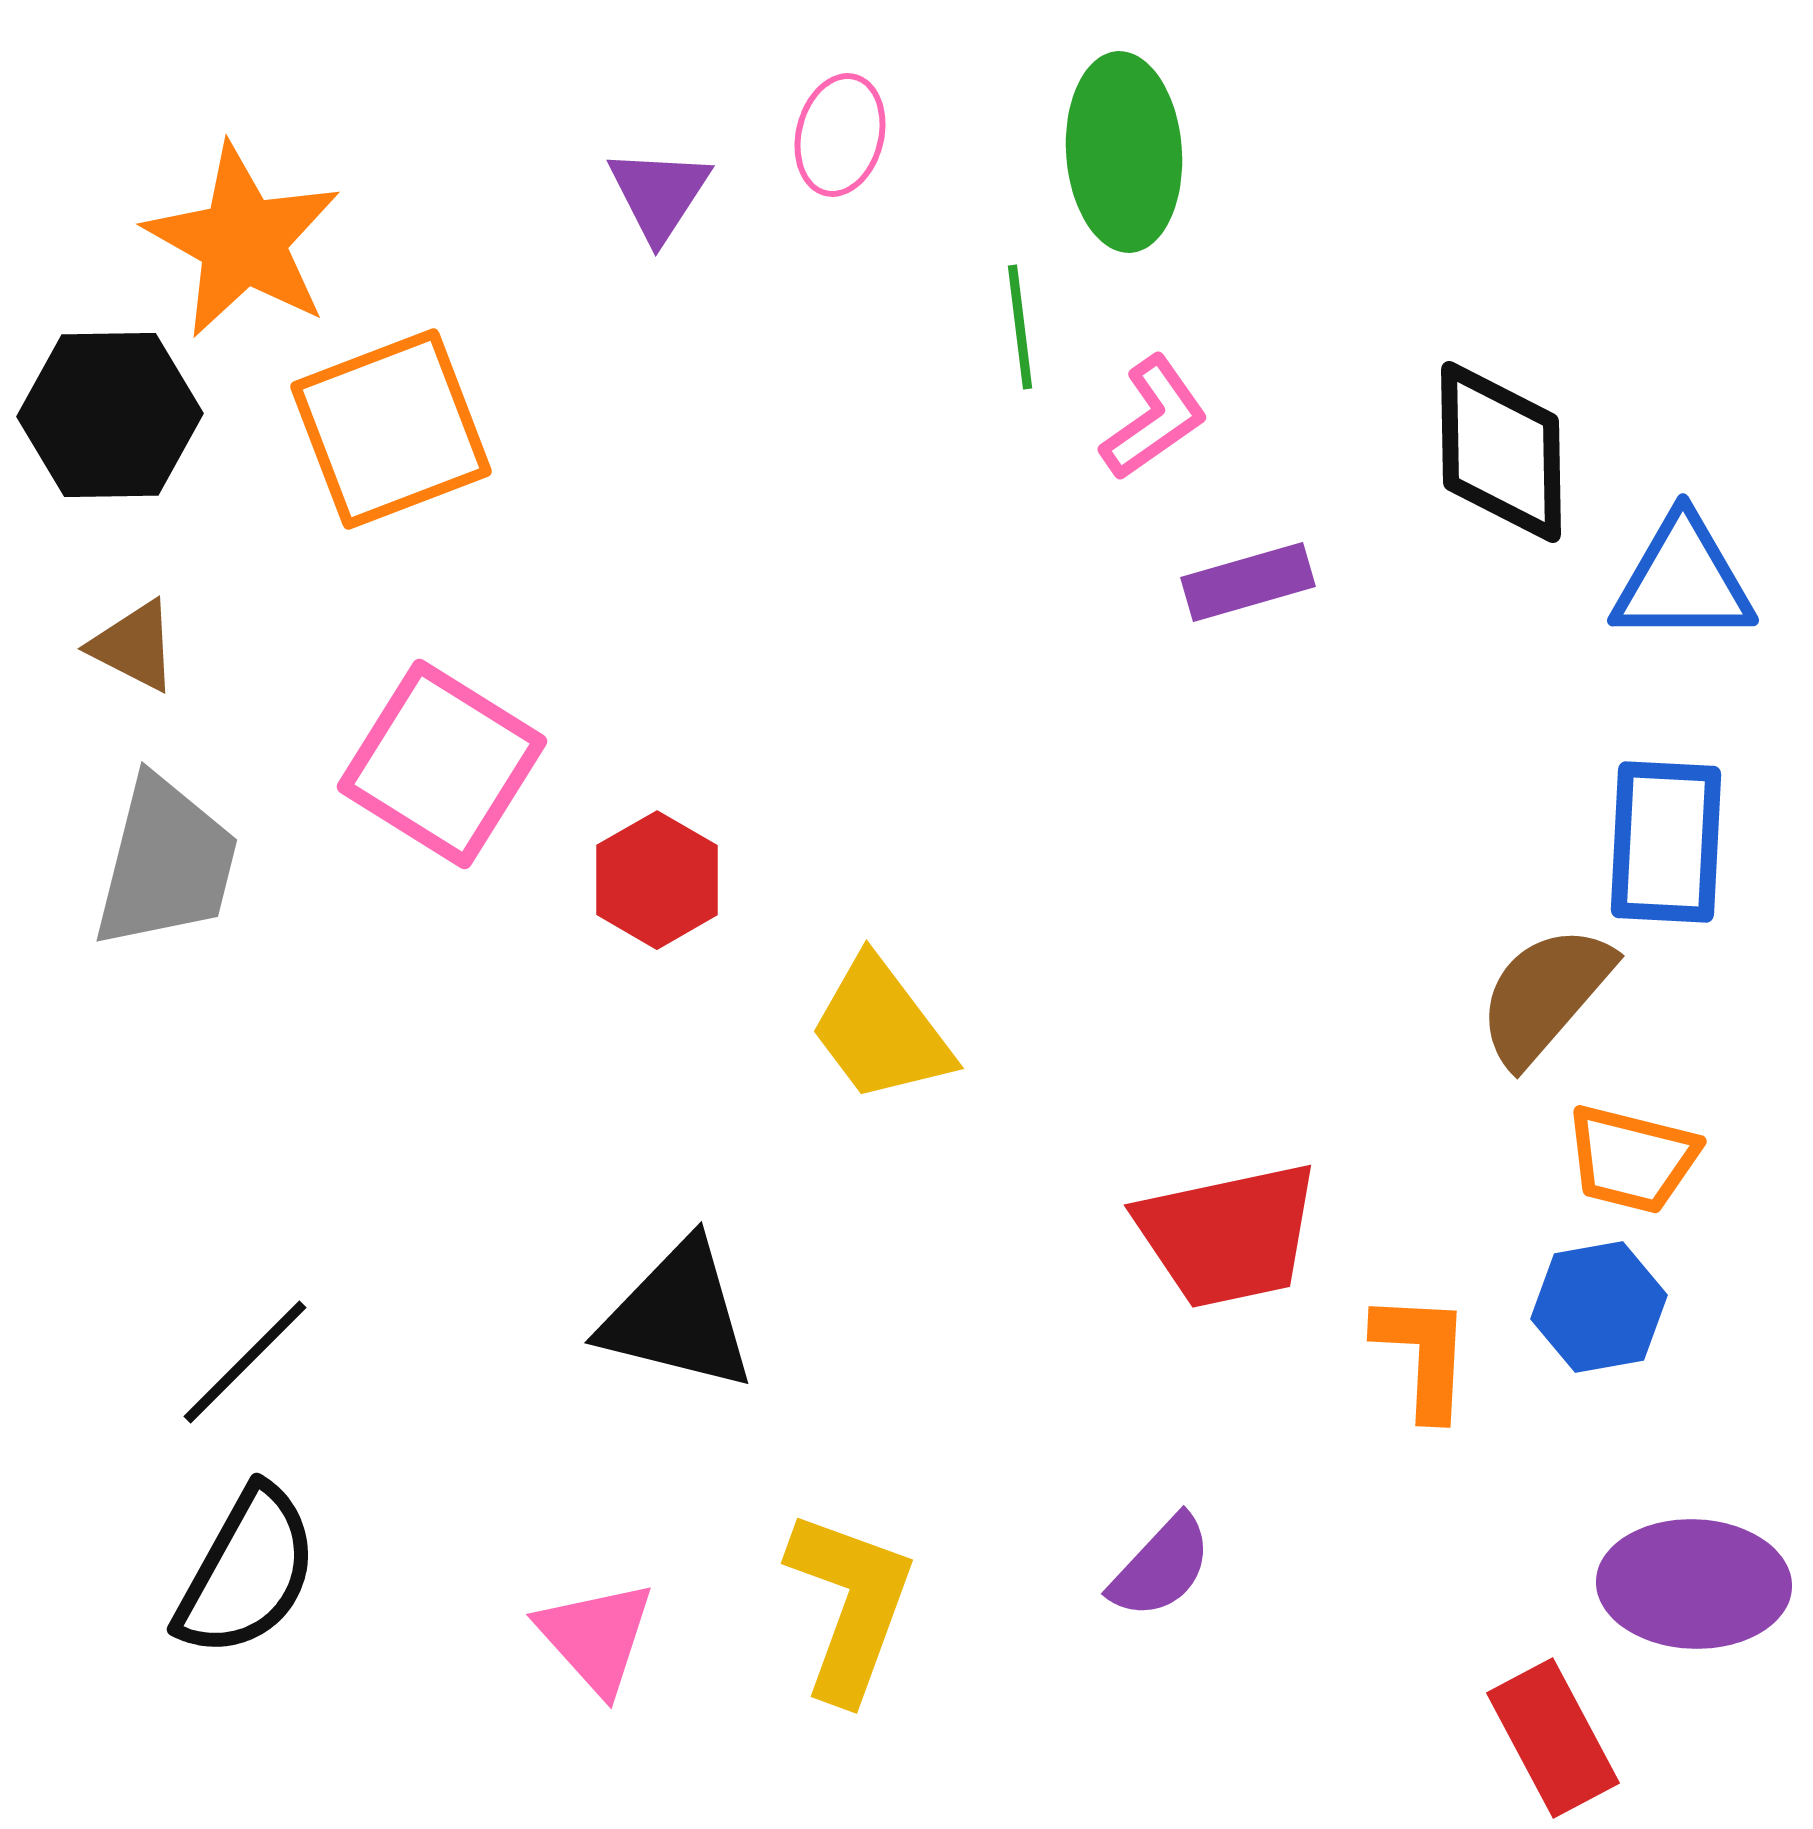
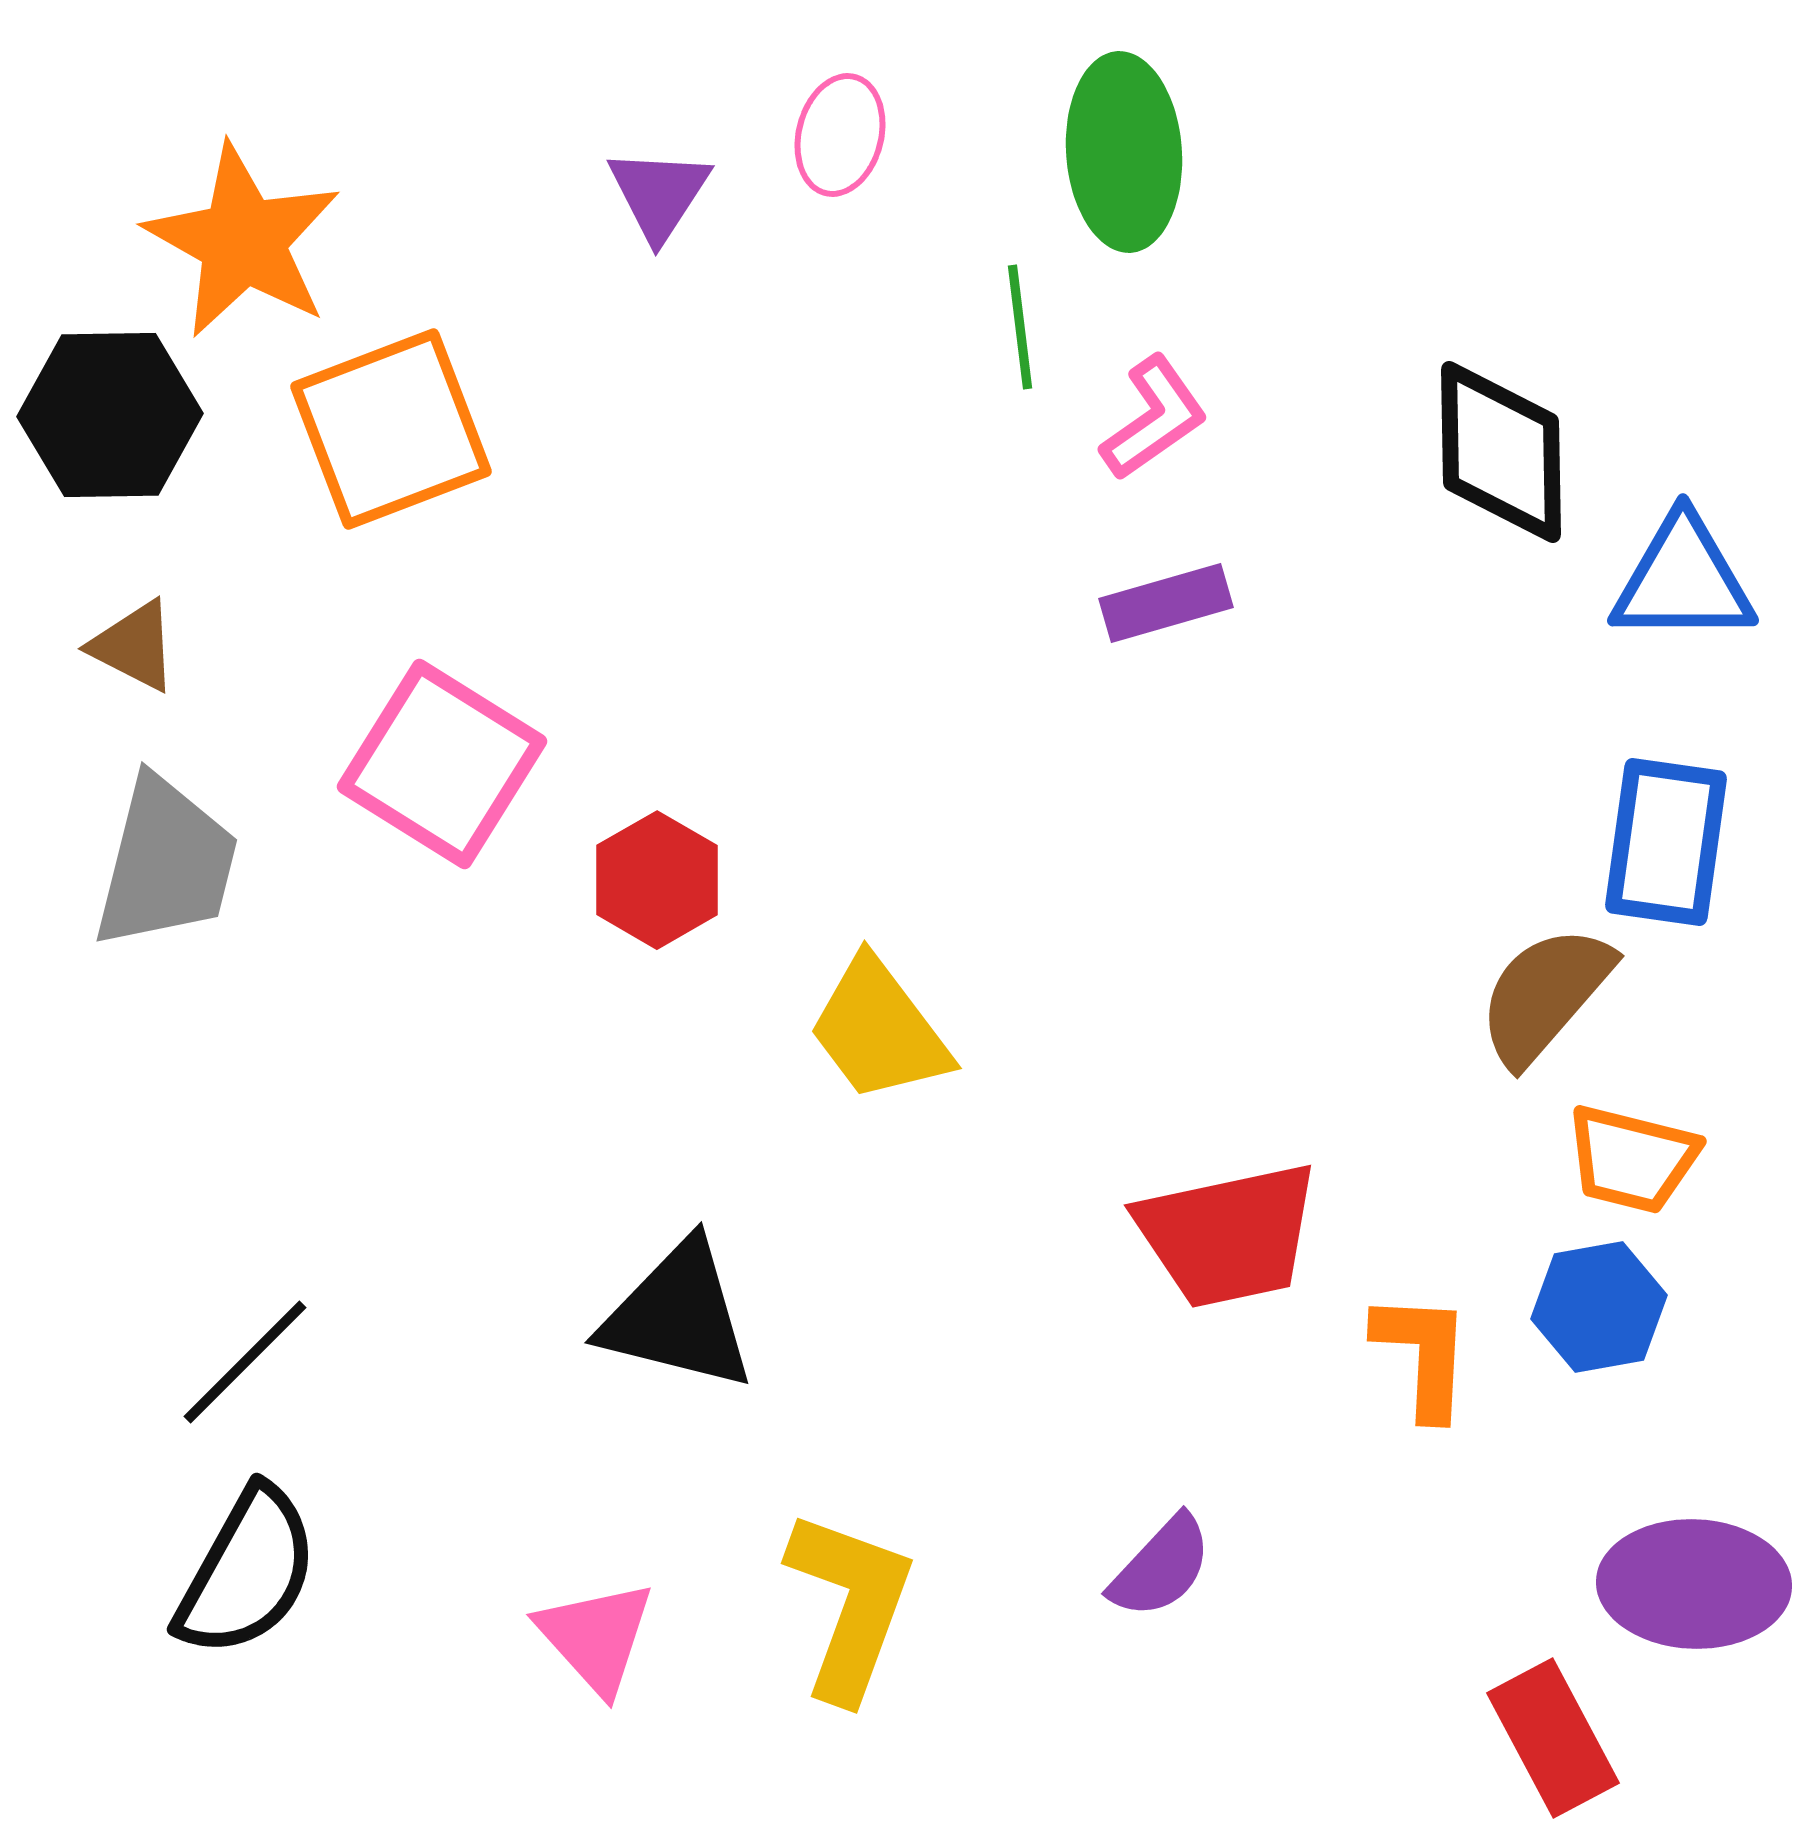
purple rectangle: moved 82 px left, 21 px down
blue rectangle: rotated 5 degrees clockwise
yellow trapezoid: moved 2 px left
